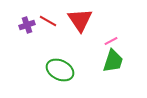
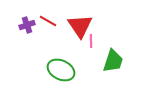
red triangle: moved 6 px down
pink line: moved 20 px left; rotated 64 degrees counterclockwise
green ellipse: moved 1 px right
